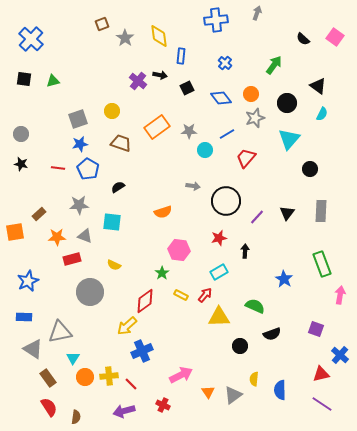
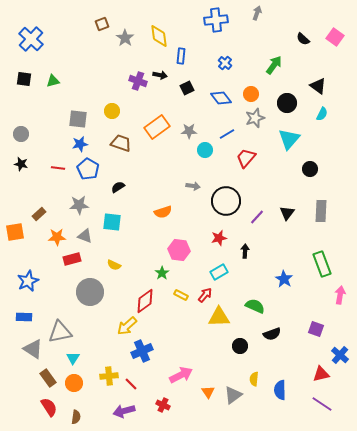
purple cross at (138, 81): rotated 18 degrees counterclockwise
gray square at (78, 119): rotated 24 degrees clockwise
orange circle at (85, 377): moved 11 px left, 6 px down
